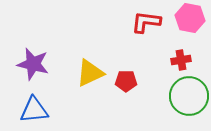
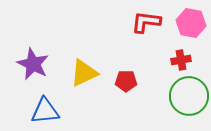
pink hexagon: moved 1 px right, 5 px down
purple star: rotated 12 degrees clockwise
yellow triangle: moved 6 px left
blue triangle: moved 11 px right, 1 px down
